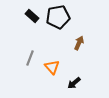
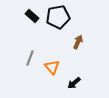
brown arrow: moved 1 px left, 1 px up
